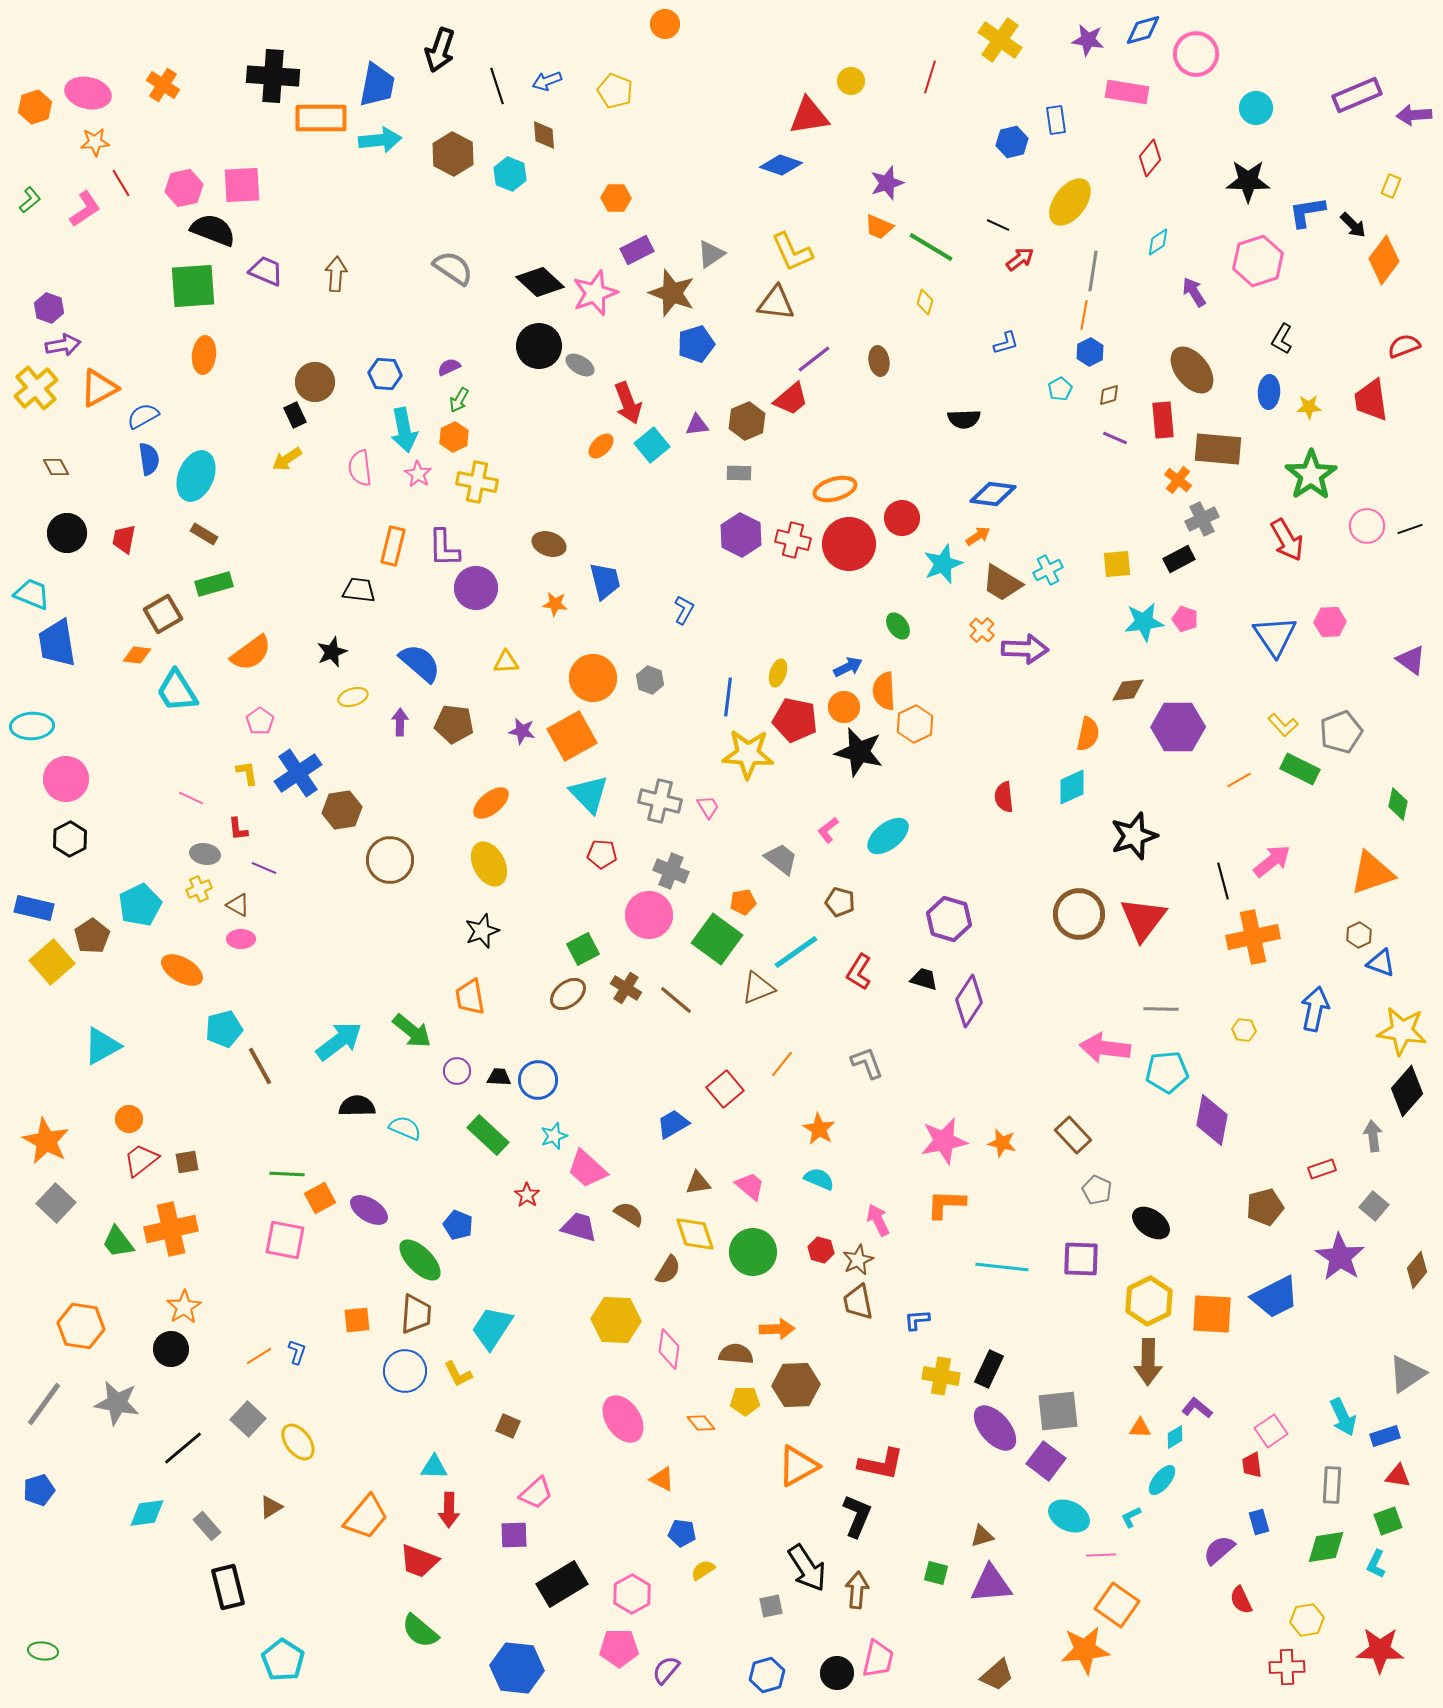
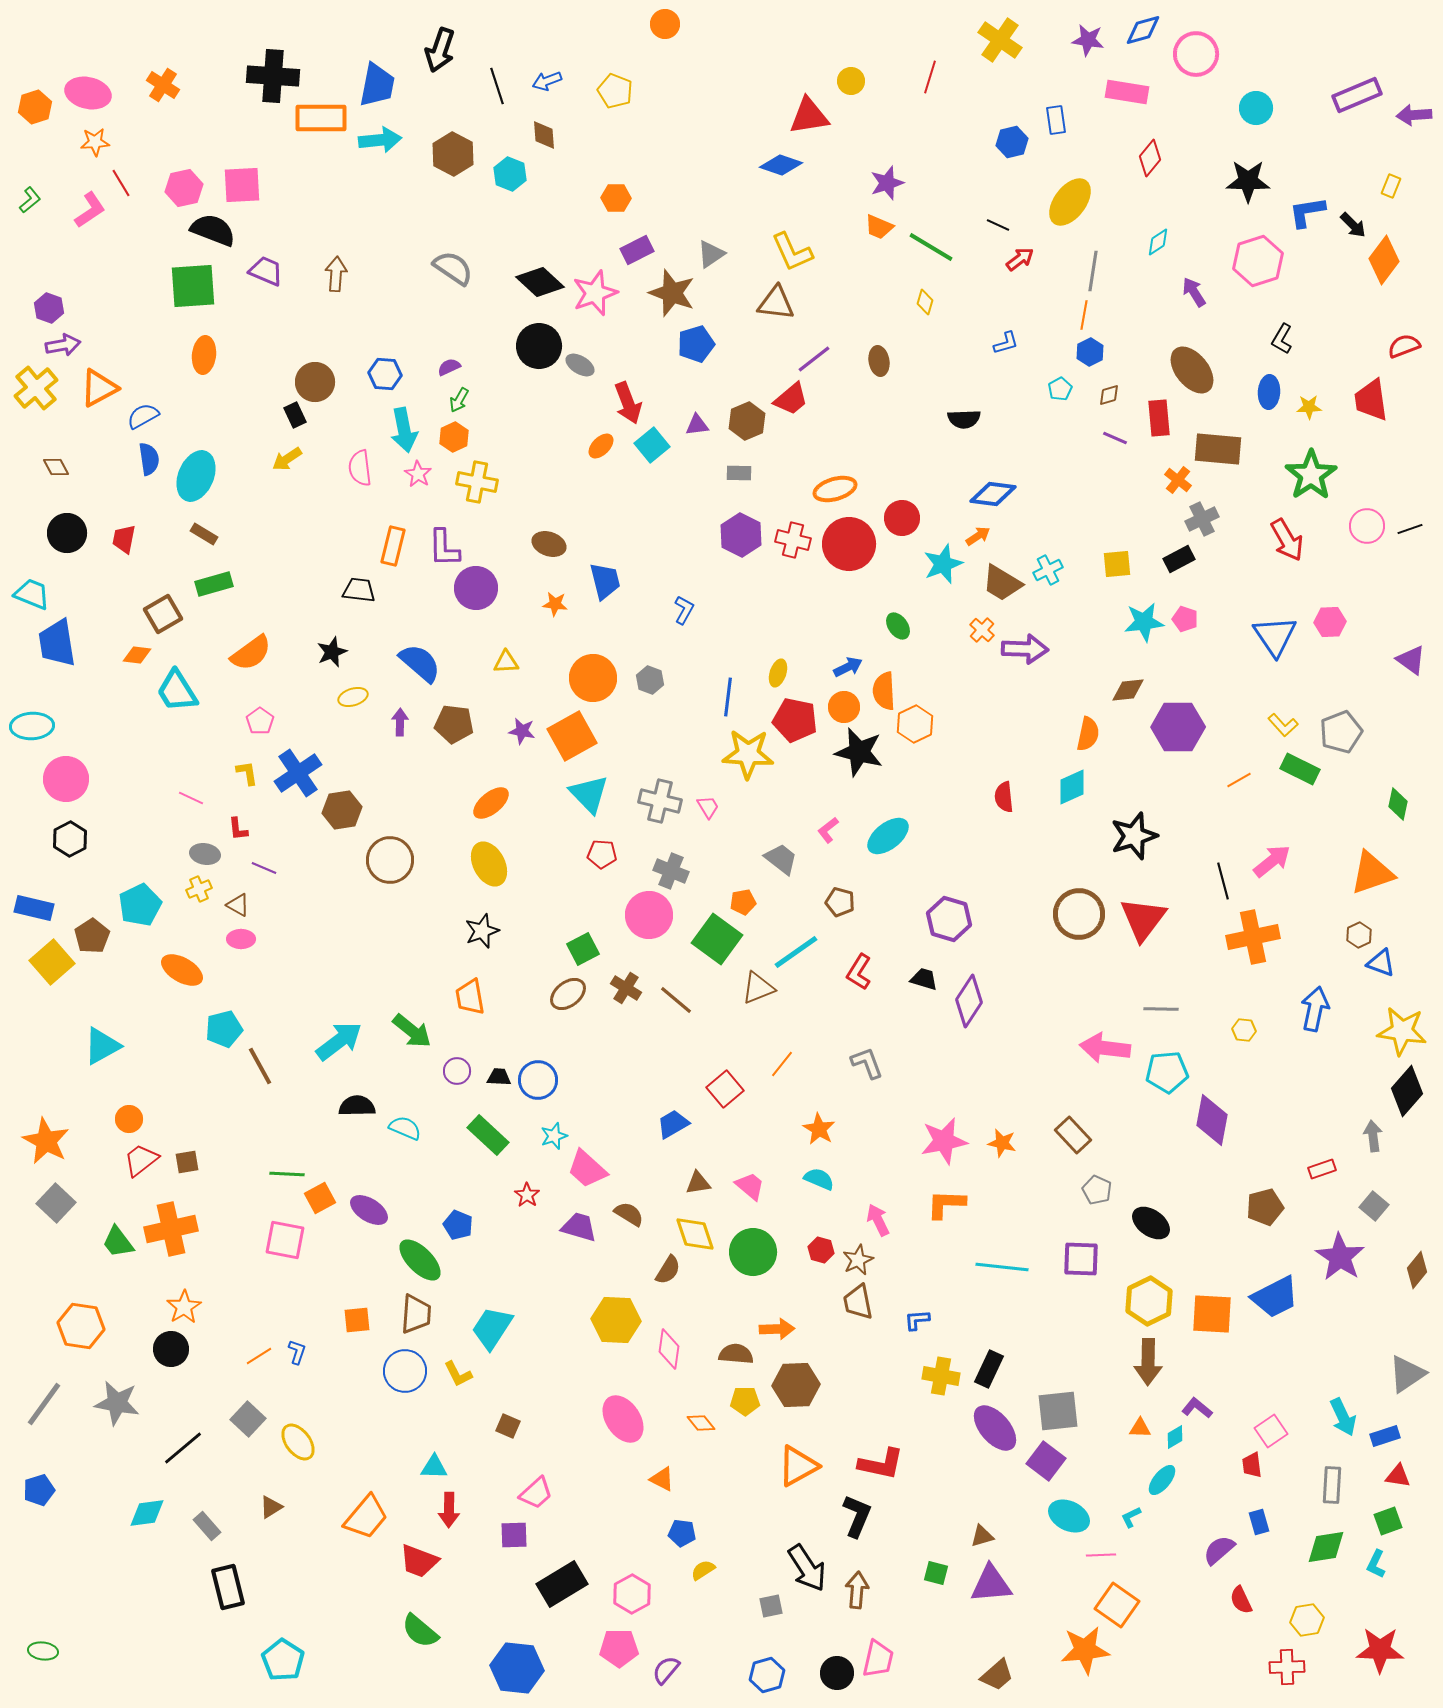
pink L-shape at (85, 209): moved 5 px right, 1 px down
red rectangle at (1163, 420): moved 4 px left, 2 px up
